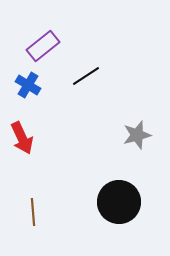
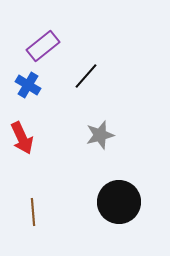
black line: rotated 16 degrees counterclockwise
gray star: moved 37 px left
